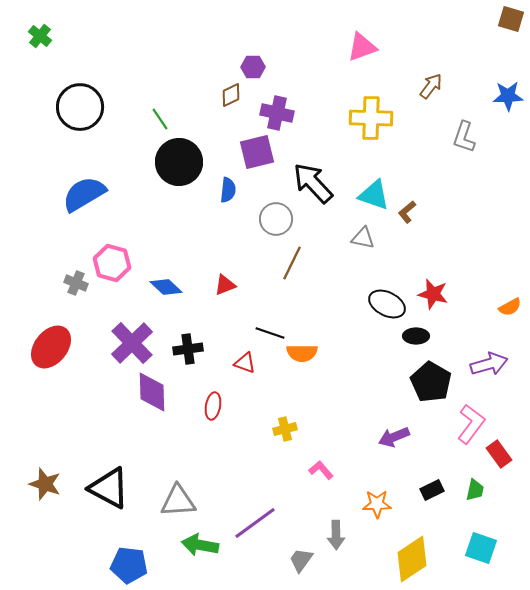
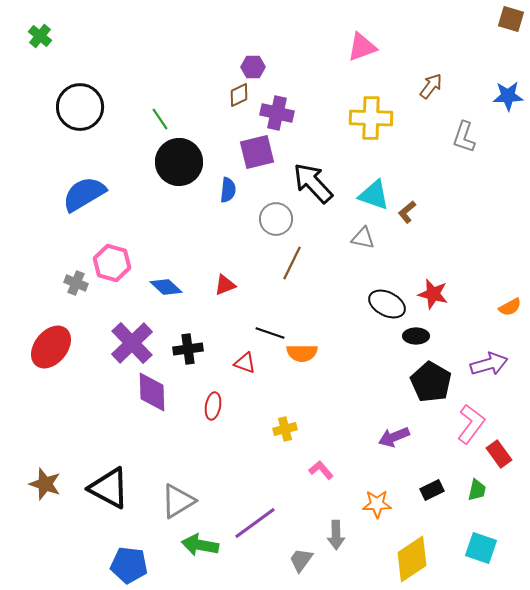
brown diamond at (231, 95): moved 8 px right
green trapezoid at (475, 490): moved 2 px right
gray triangle at (178, 501): rotated 27 degrees counterclockwise
